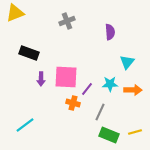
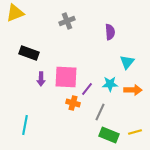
cyan line: rotated 42 degrees counterclockwise
